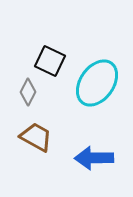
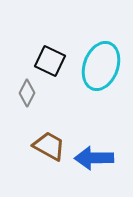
cyan ellipse: moved 4 px right, 17 px up; rotated 15 degrees counterclockwise
gray diamond: moved 1 px left, 1 px down
brown trapezoid: moved 13 px right, 9 px down
